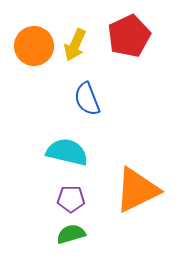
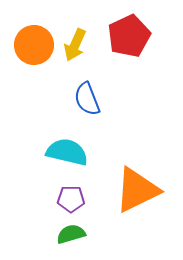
orange circle: moved 1 px up
